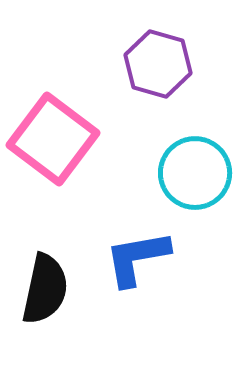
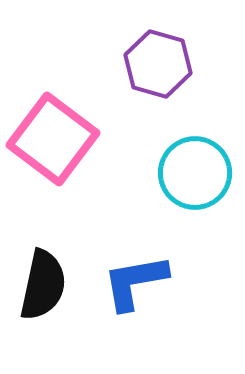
blue L-shape: moved 2 px left, 24 px down
black semicircle: moved 2 px left, 4 px up
